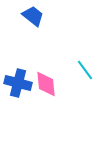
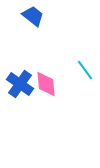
blue cross: moved 2 px right, 1 px down; rotated 20 degrees clockwise
